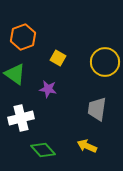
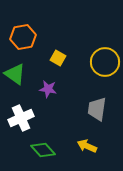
orange hexagon: rotated 10 degrees clockwise
white cross: rotated 10 degrees counterclockwise
